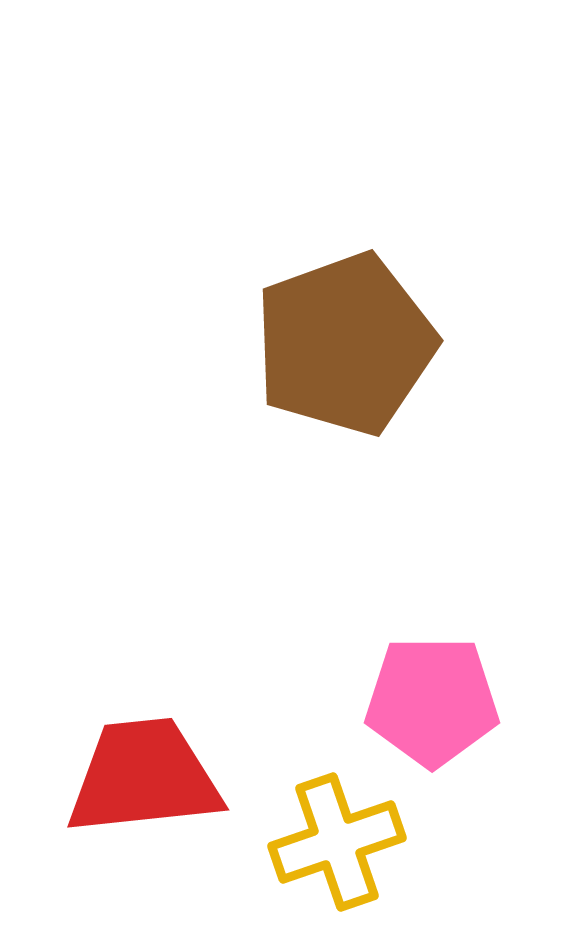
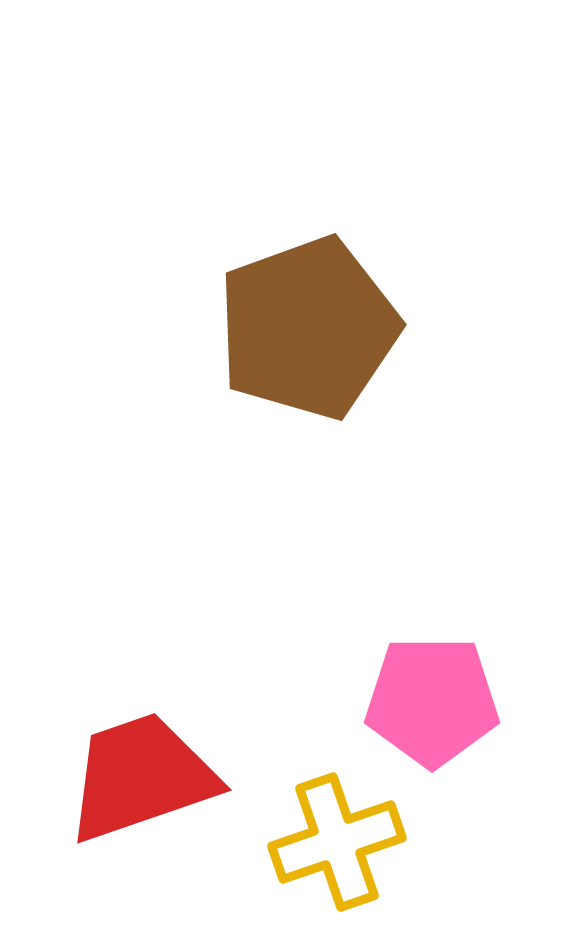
brown pentagon: moved 37 px left, 16 px up
red trapezoid: moved 3 px left; rotated 13 degrees counterclockwise
